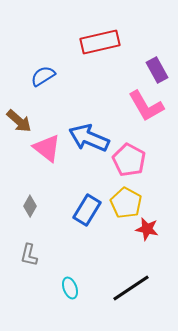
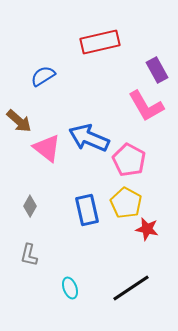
blue rectangle: rotated 44 degrees counterclockwise
